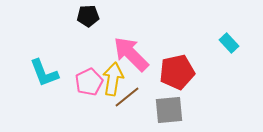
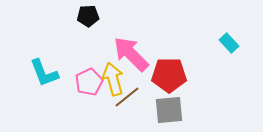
red pentagon: moved 8 px left, 3 px down; rotated 12 degrees clockwise
yellow arrow: rotated 24 degrees counterclockwise
